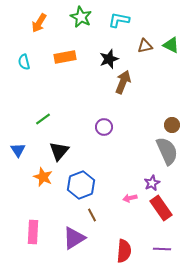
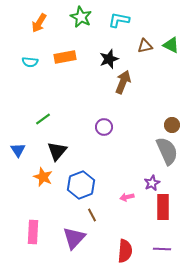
cyan semicircle: moved 6 px right; rotated 70 degrees counterclockwise
black triangle: moved 2 px left
pink arrow: moved 3 px left, 1 px up
red rectangle: moved 2 px right, 1 px up; rotated 35 degrees clockwise
purple triangle: rotated 15 degrees counterclockwise
red semicircle: moved 1 px right
